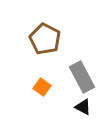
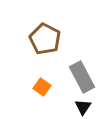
black triangle: rotated 36 degrees clockwise
